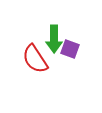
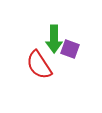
red semicircle: moved 4 px right, 6 px down
